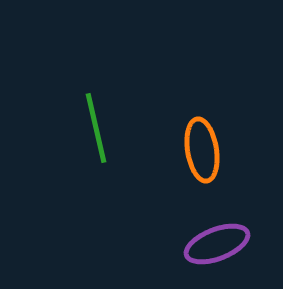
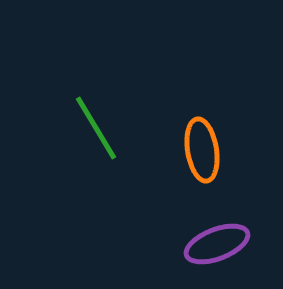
green line: rotated 18 degrees counterclockwise
